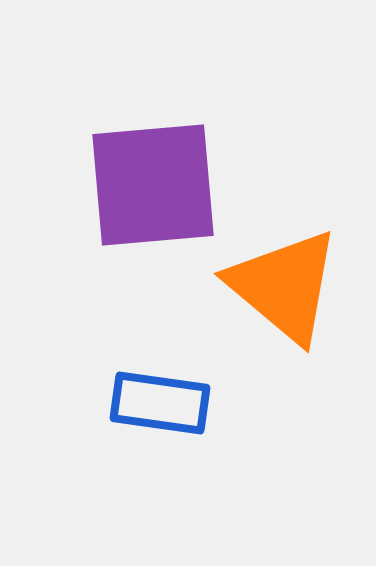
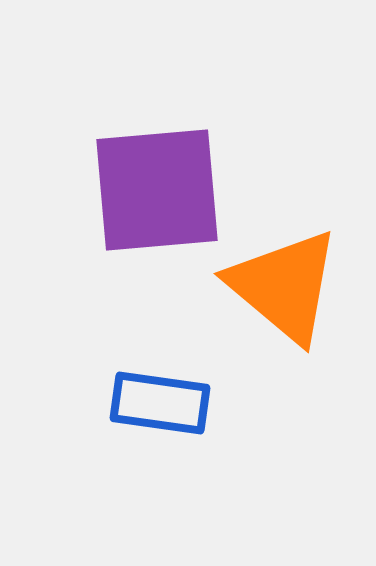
purple square: moved 4 px right, 5 px down
